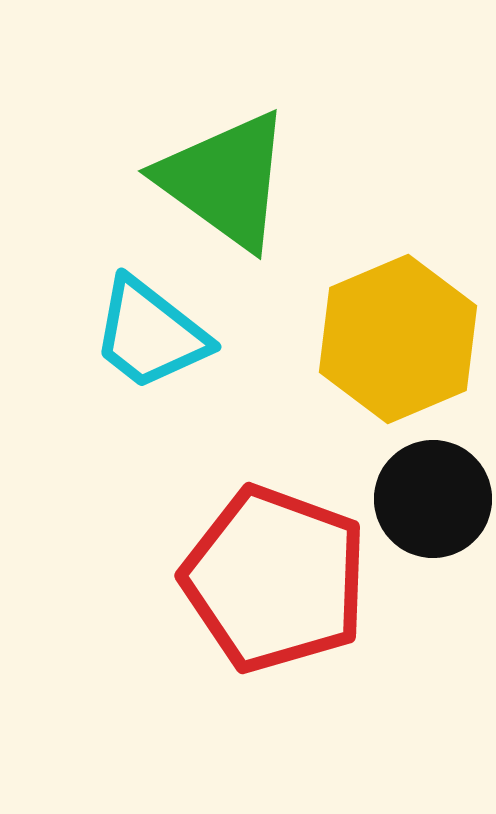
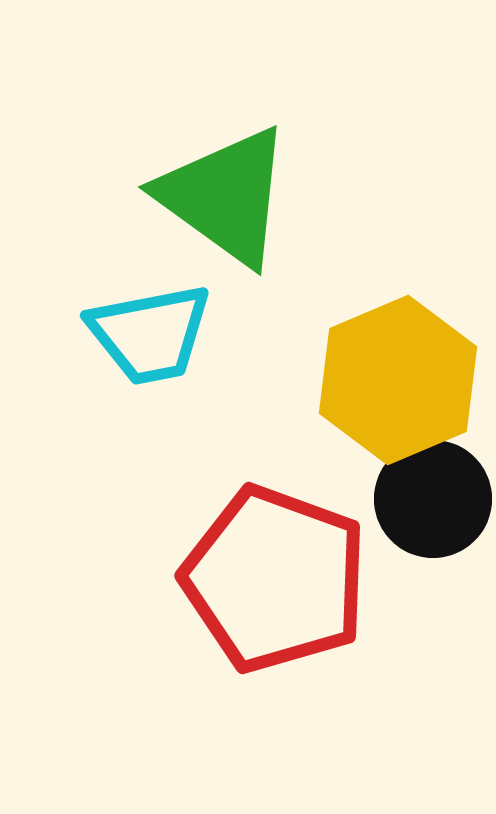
green triangle: moved 16 px down
cyan trapezoid: rotated 49 degrees counterclockwise
yellow hexagon: moved 41 px down
